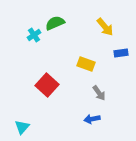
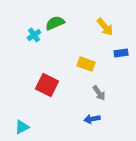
red square: rotated 15 degrees counterclockwise
cyan triangle: rotated 21 degrees clockwise
